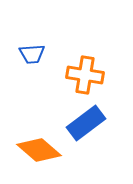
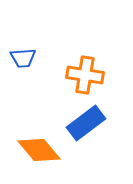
blue trapezoid: moved 9 px left, 4 px down
orange diamond: rotated 9 degrees clockwise
